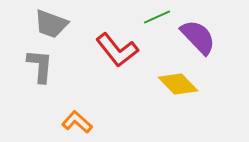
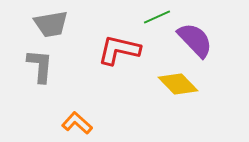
gray trapezoid: rotated 30 degrees counterclockwise
purple semicircle: moved 3 px left, 3 px down
red L-shape: moved 2 px right; rotated 141 degrees clockwise
orange L-shape: moved 1 px down
